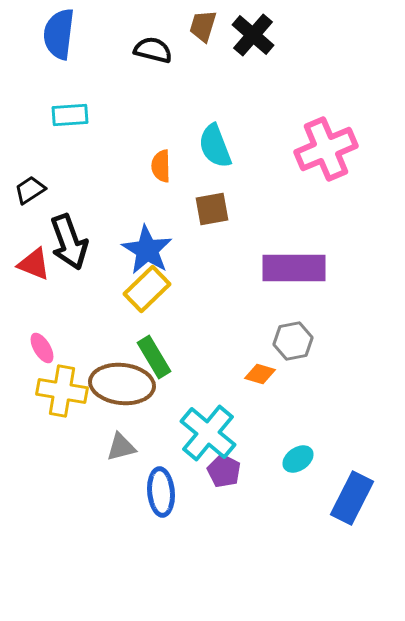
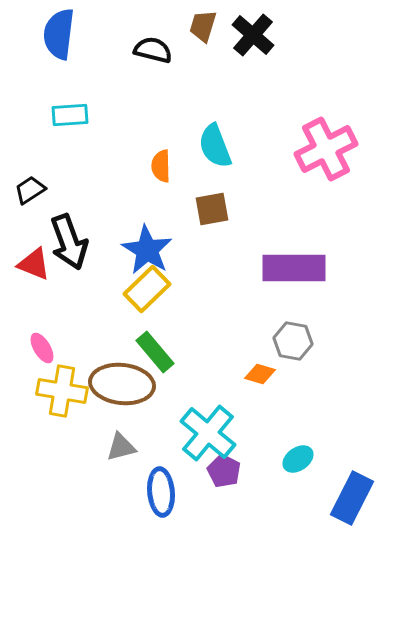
pink cross: rotated 4 degrees counterclockwise
gray hexagon: rotated 21 degrees clockwise
green rectangle: moved 1 px right, 5 px up; rotated 9 degrees counterclockwise
